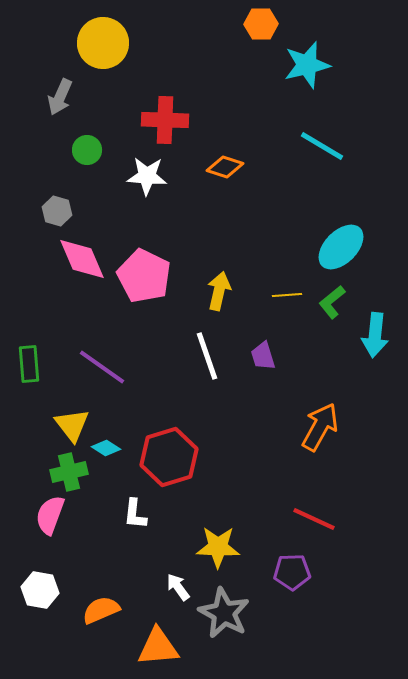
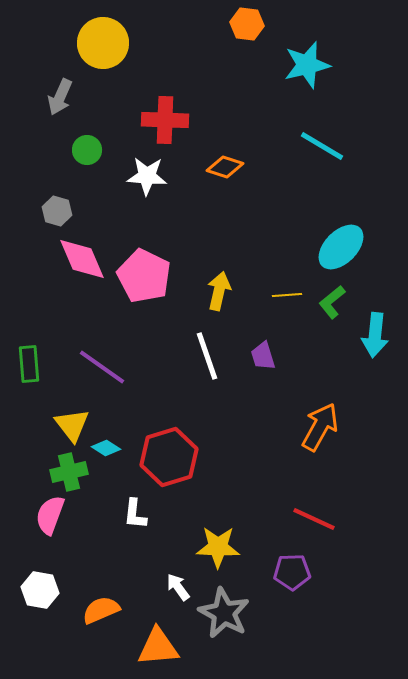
orange hexagon: moved 14 px left; rotated 8 degrees clockwise
